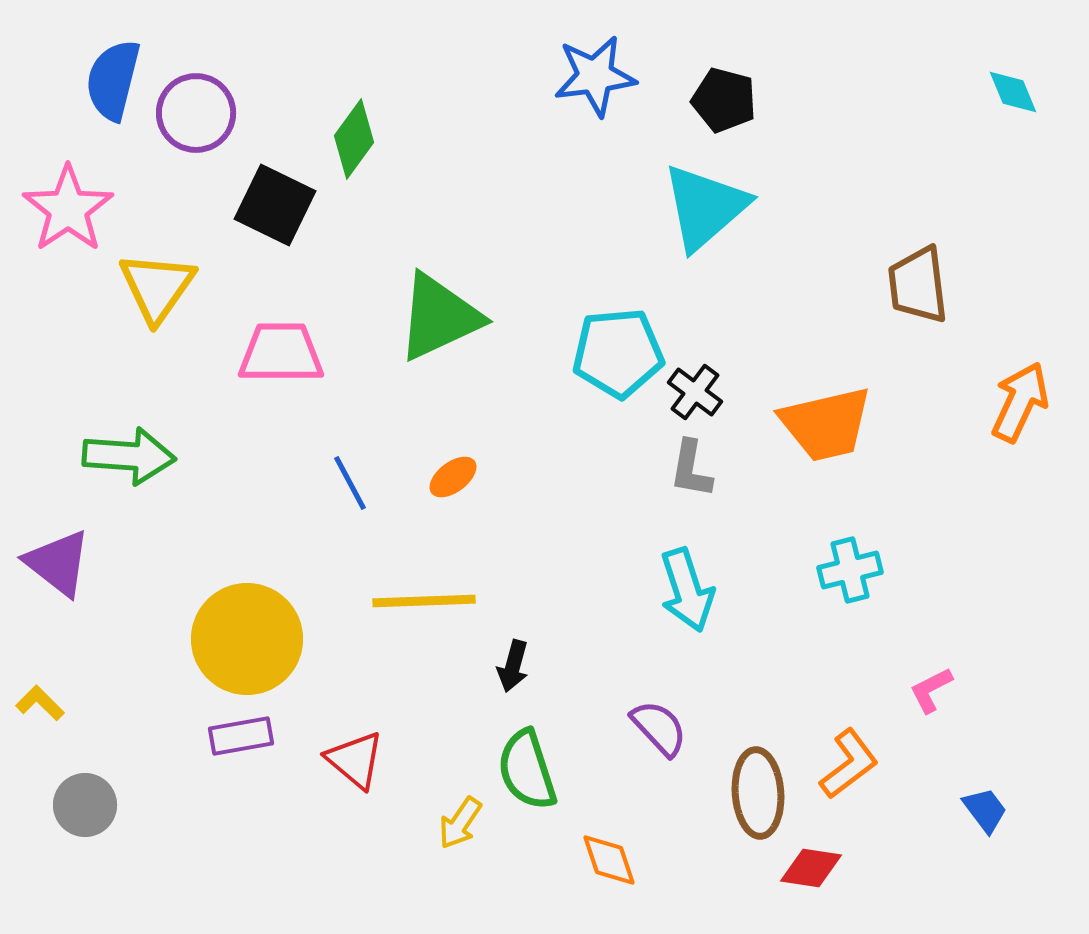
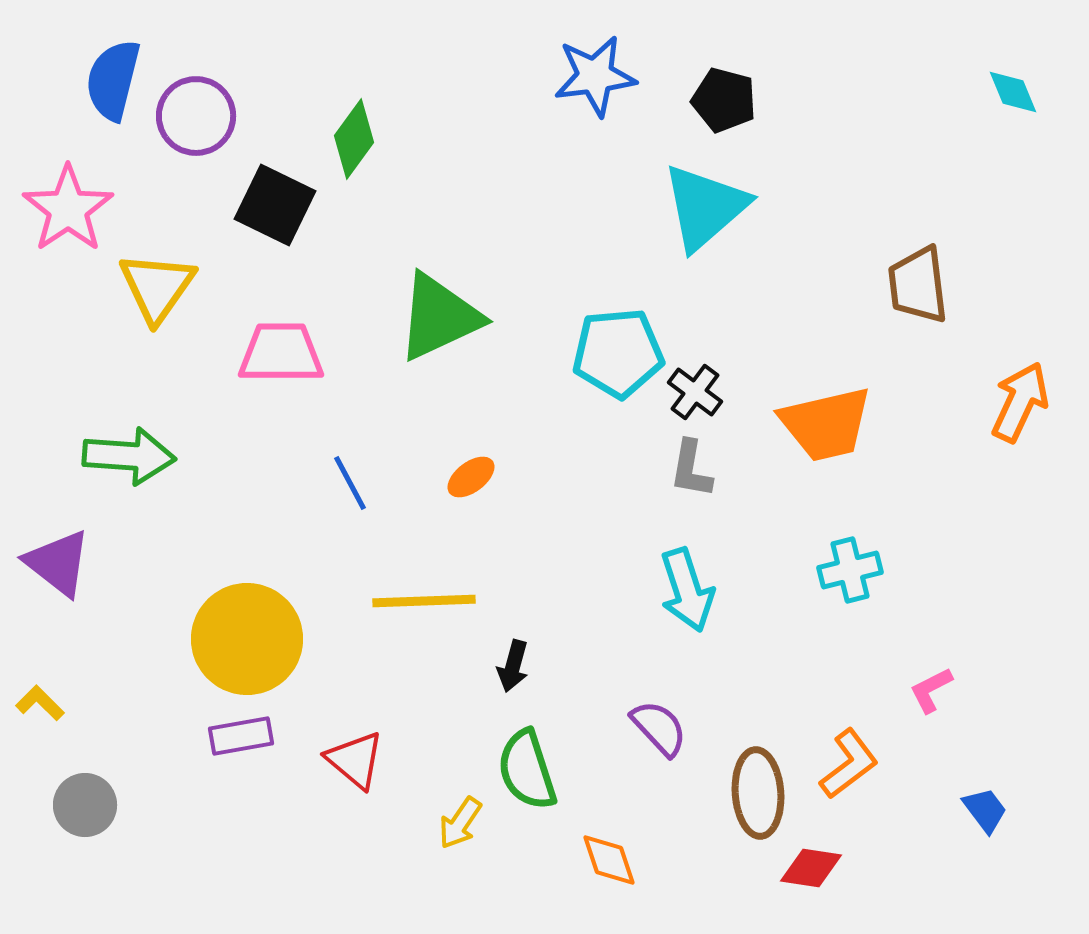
purple circle: moved 3 px down
orange ellipse: moved 18 px right
